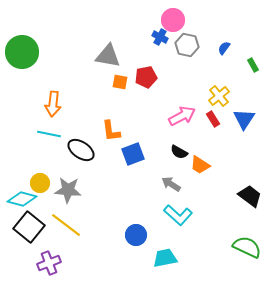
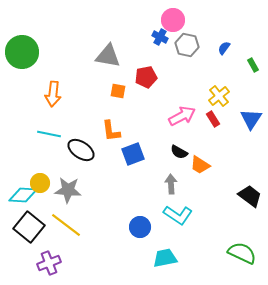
orange square: moved 2 px left, 9 px down
orange arrow: moved 10 px up
blue triangle: moved 7 px right
gray arrow: rotated 54 degrees clockwise
cyan diamond: moved 1 px right, 4 px up; rotated 12 degrees counterclockwise
cyan L-shape: rotated 8 degrees counterclockwise
blue circle: moved 4 px right, 8 px up
green semicircle: moved 5 px left, 6 px down
